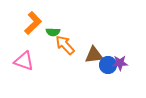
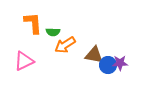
orange L-shape: rotated 50 degrees counterclockwise
orange arrow: rotated 80 degrees counterclockwise
brown triangle: rotated 18 degrees clockwise
pink triangle: rotated 45 degrees counterclockwise
